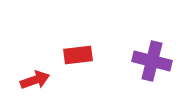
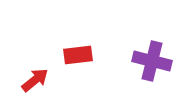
red arrow: rotated 20 degrees counterclockwise
